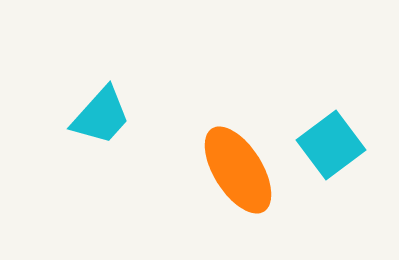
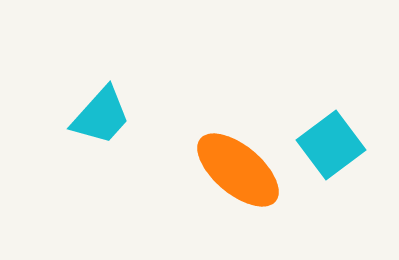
orange ellipse: rotated 18 degrees counterclockwise
